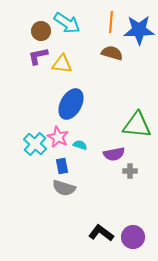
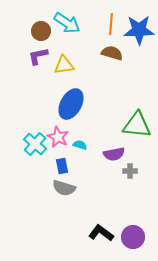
orange line: moved 2 px down
yellow triangle: moved 2 px right, 1 px down; rotated 15 degrees counterclockwise
